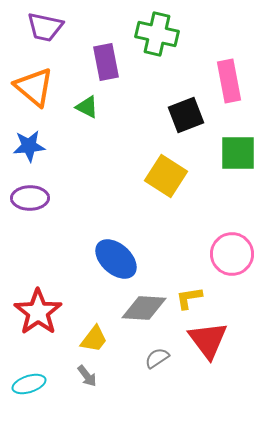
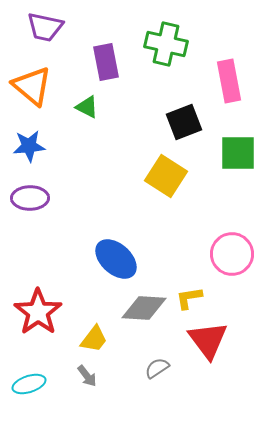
green cross: moved 9 px right, 10 px down
orange triangle: moved 2 px left, 1 px up
black square: moved 2 px left, 7 px down
gray semicircle: moved 10 px down
